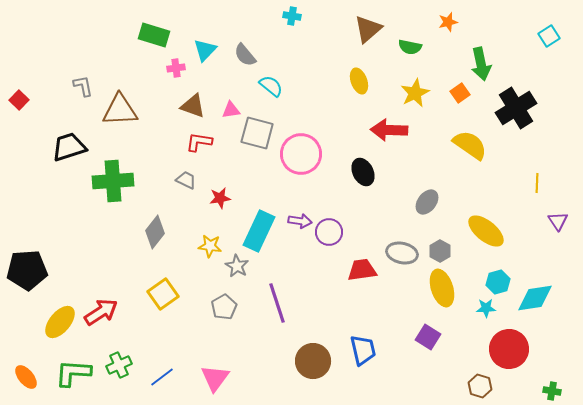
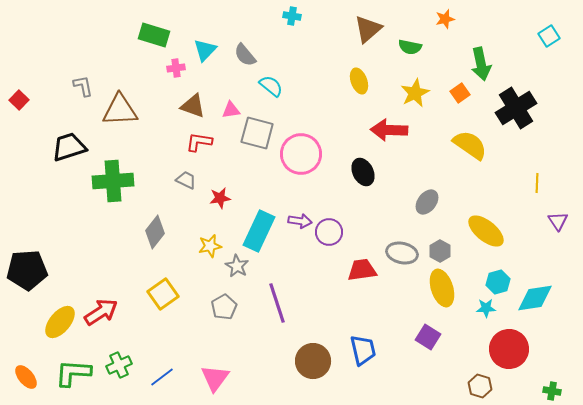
orange star at (448, 22): moved 3 px left, 3 px up
yellow star at (210, 246): rotated 20 degrees counterclockwise
